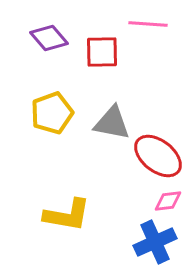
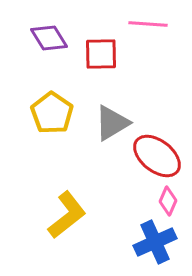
purple diamond: rotated 9 degrees clockwise
red square: moved 1 px left, 2 px down
yellow pentagon: rotated 18 degrees counterclockwise
gray triangle: rotated 42 degrees counterclockwise
red ellipse: moved 1 px left
pink diamond: rotated 60 degrees counterclockwise
yellow L-shape: rotated 48 degrees counterclockwise
